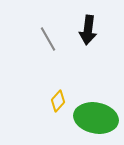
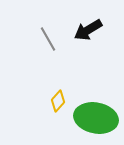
black arrow: rotated 52 degrees clockwise
